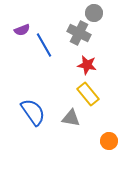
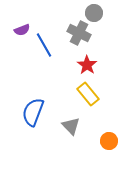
red star: rotated 24 degrees clockwise
blue semicircle: rotated 124 degrees counterclockwise
gray triangle: moved 8 px down; rotated 36 degrees clockwise
